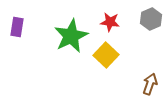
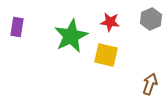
yellow square: rotated 30 degrees counterclockwise
